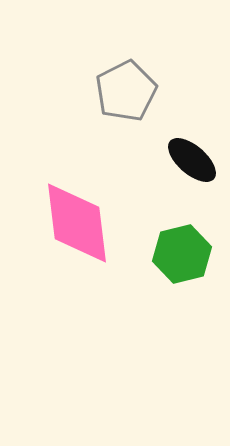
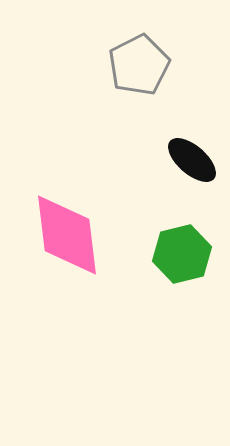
gray pentagon: moved 13 px right, 26 px up
pink diamond: moved 10 px left, 12 px down
